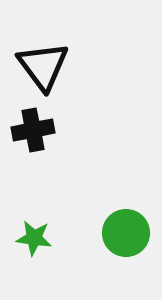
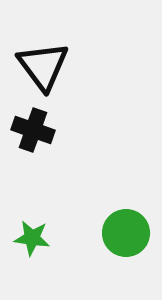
black cross: rotated 30 degrees clockwise
green star: moved 2 px left
